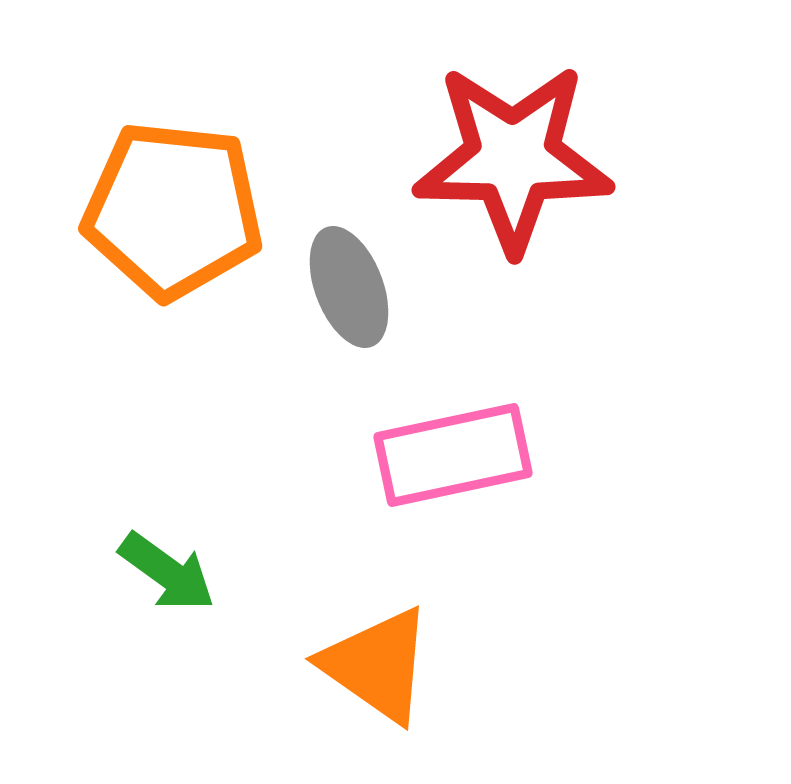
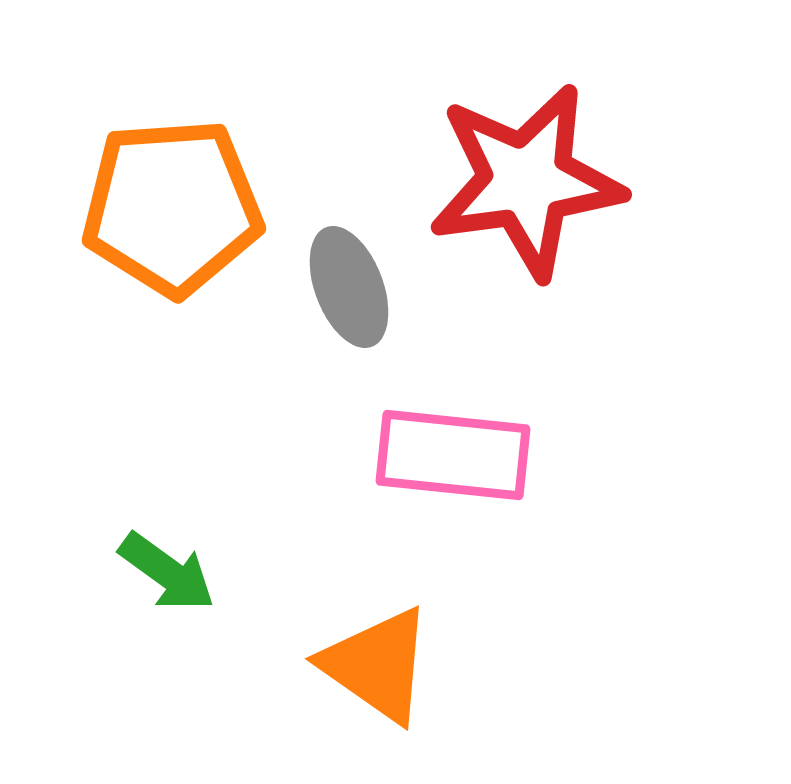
red star: moved 13 px right, 23 px down; rotated 9 degrees counterclockwise
orange pentagon: moved 1 px left, 3 px up; rotated 10 degrees counterclockwise
pink rectangle: rotated 18 degrees clockwise
